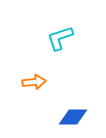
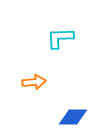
cyan L-shape: rotated 16 degrees clockwise
